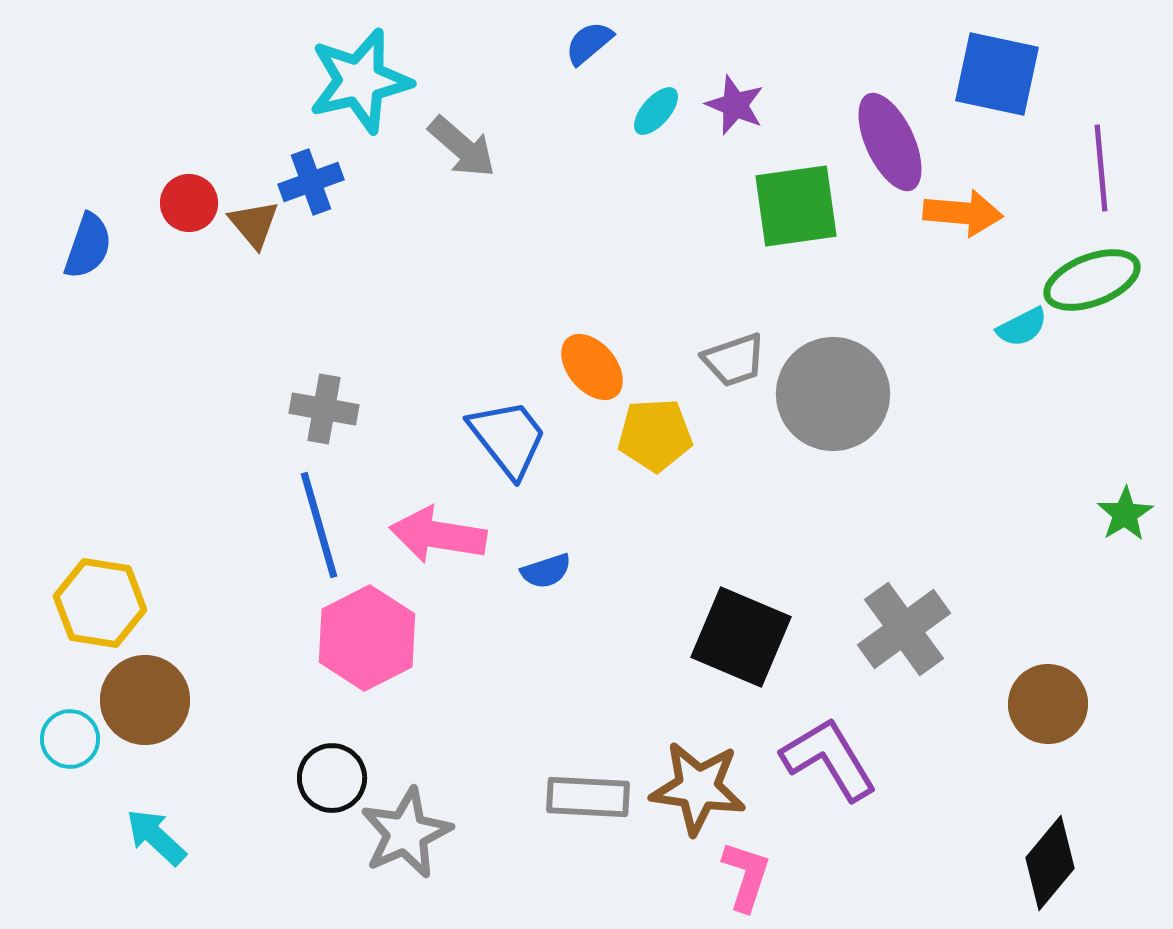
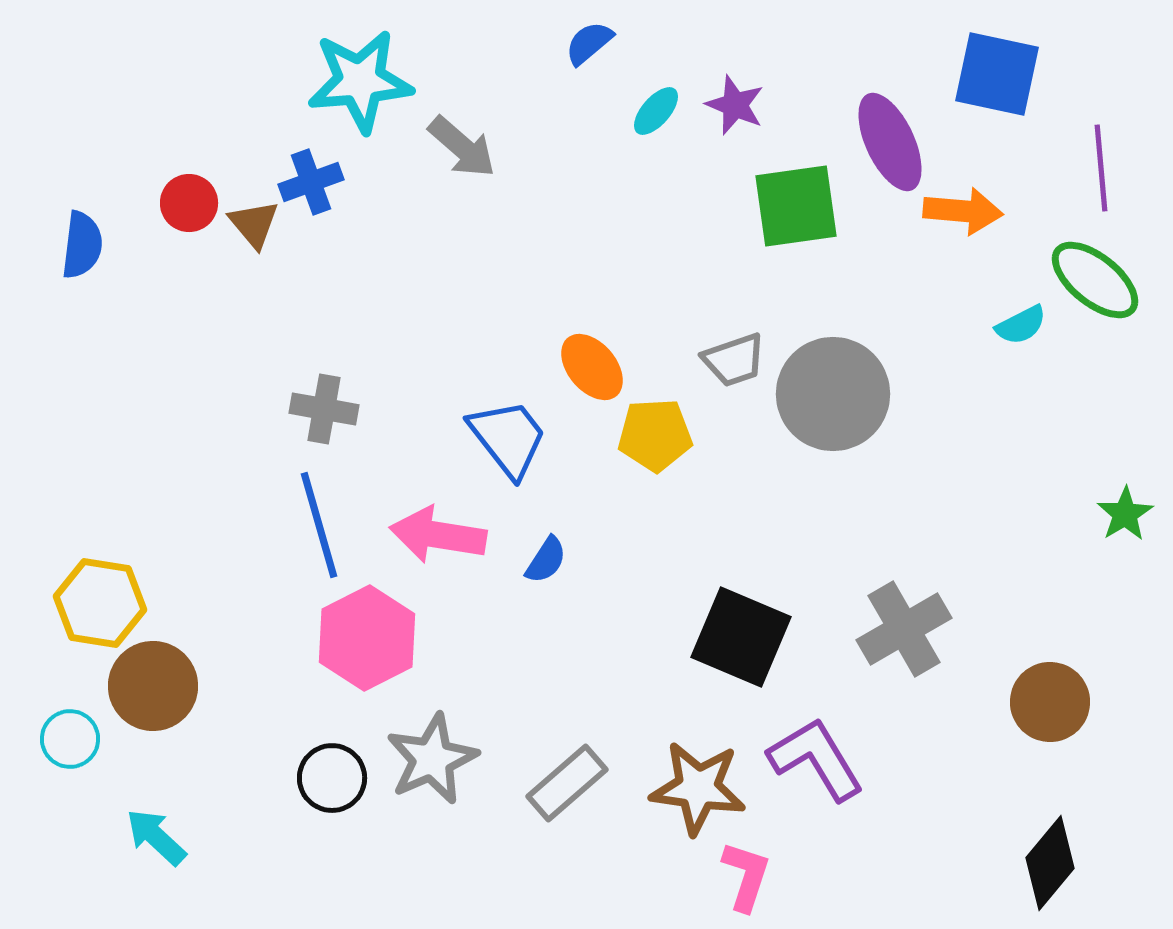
cyan star at (360, 81): rotated 8 degrees clockwise
orange arrow at (963, 213): moved 2 px up
blue semicircle at (88, 246): moved 6 px left, 1 px up; rotated 12 degrees counterclockwise
green ellipse at (1092, 280): moved 3 px right; rotated 60 degrees clockwise
cyan semicircle at (1022, 327): moved 1 px left, 2 px up
blue semicircle at (546, 571): moved 11 px up; rotated 39 degrees counterclockwise
gray cross at (904, 629): rotated 6 degrees clockwise
brown circle at (145, 700): moved 8 px right, 14 px up
brown circle at (1048, 704): moved 2 px right, 2 px up
purple L-shape at (829, 759): moved 13 px left
gray rectangle at (588, 797): moved 21 px left, 14 px up; rotated 44 degrees counterclockwise
gray star at (406, 833): moved 26 px right, 74 px up
